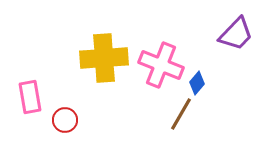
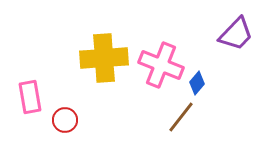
brown line: moved 3 px down; rotated 8 degrees clockwise
